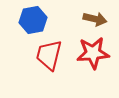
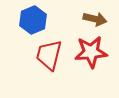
blue hexagon: rotated 12 degrees counterclockwise
red star: moved 2 px left, 1 px up
